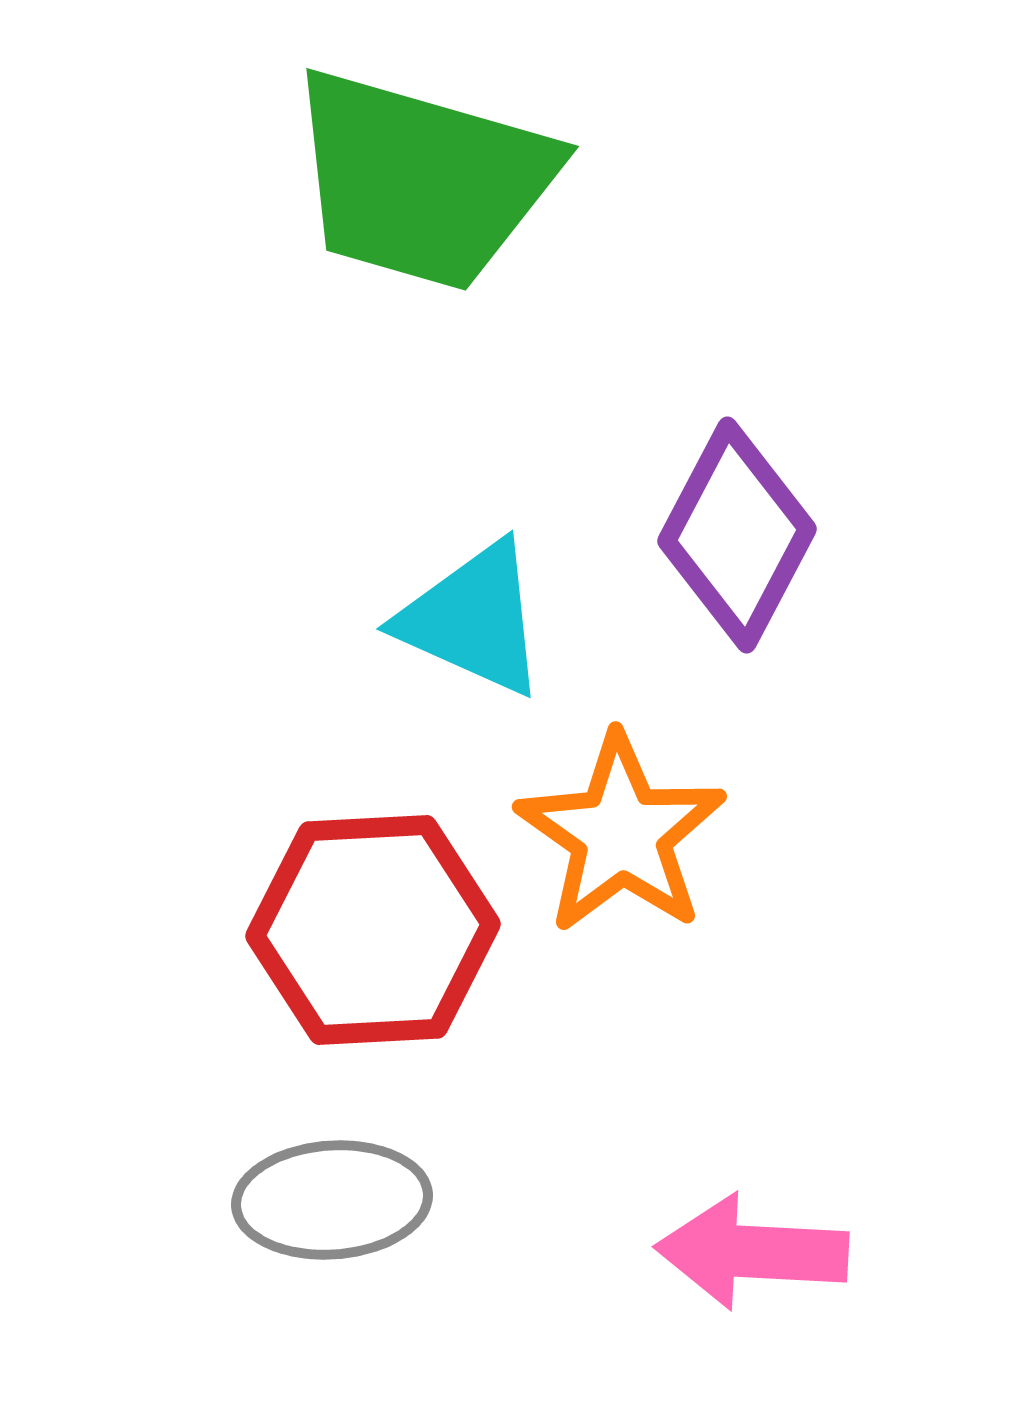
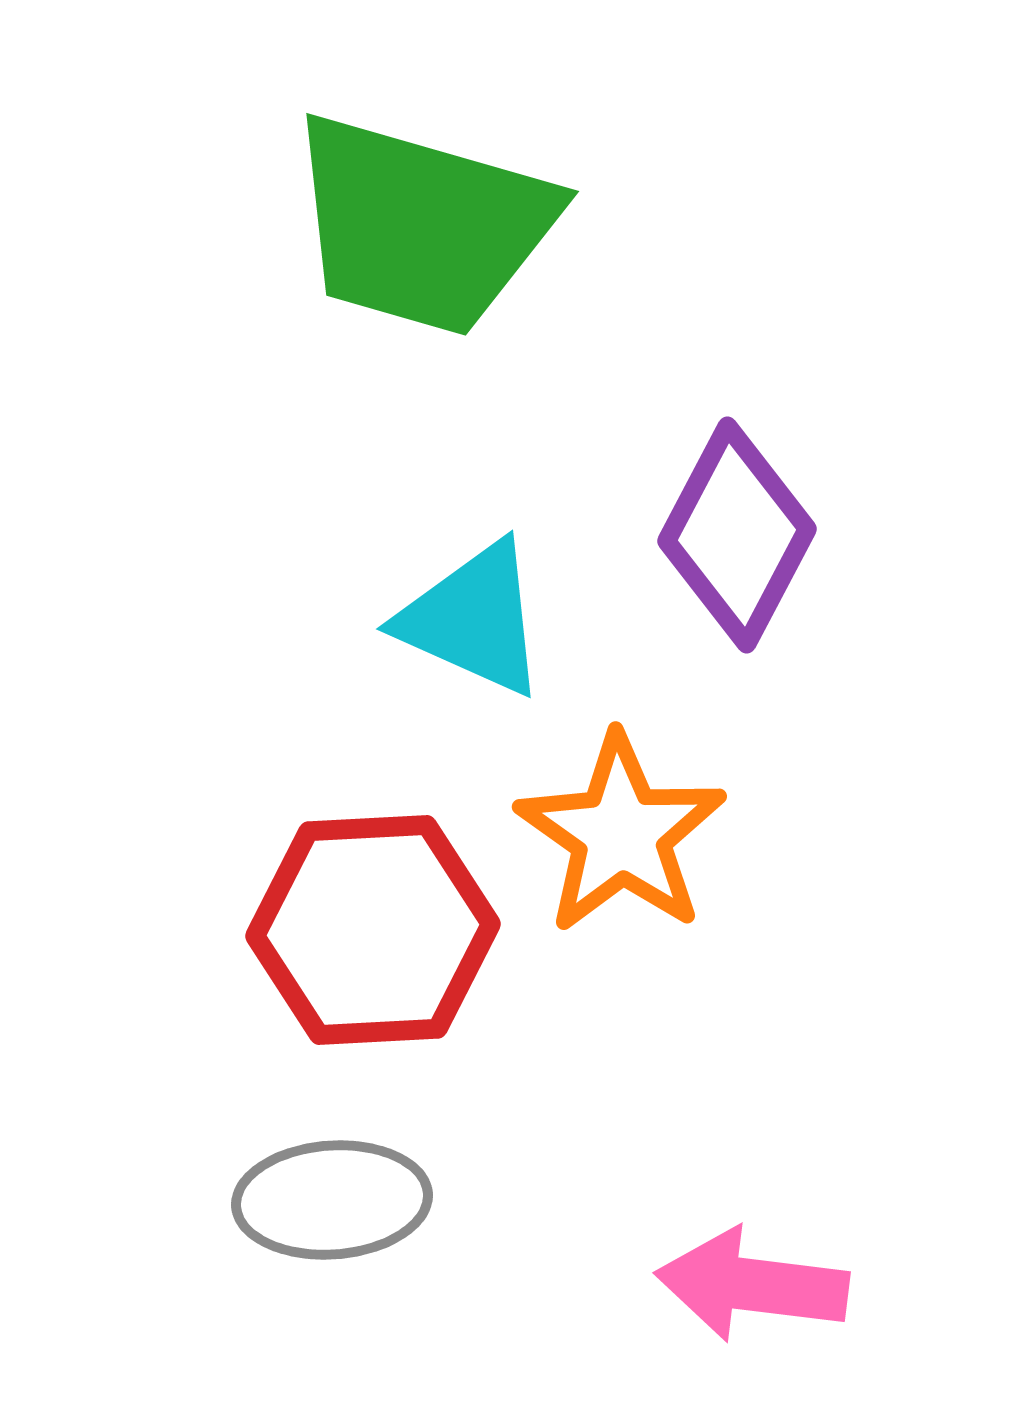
green trapezoid: moved 45 px down
pink arrow: moved 33 px down; rotated 4 degrees clockwise
